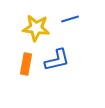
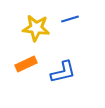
blue L-shape: moved 6 px right, 12 px down
orange rectangle: rotated 55 degrees clockwise
